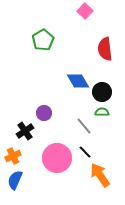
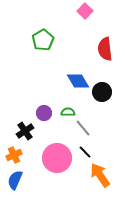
green semicircle: moved 34 px left
gray line: moved 1 px left, 2 px down
orange cross: moved 1 px right, 1 px up
